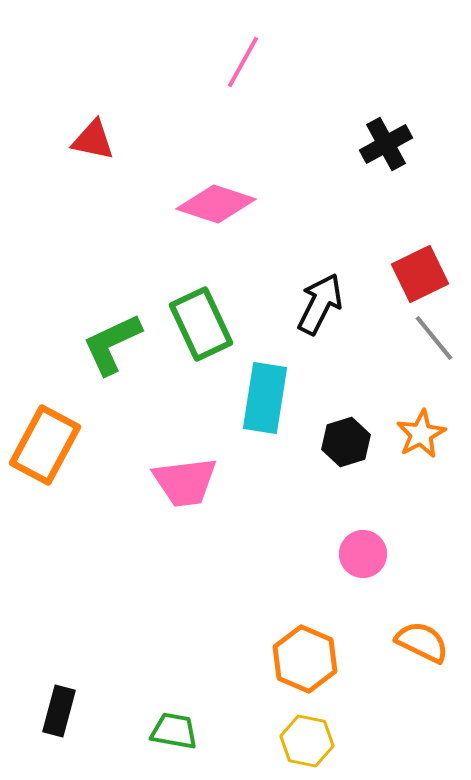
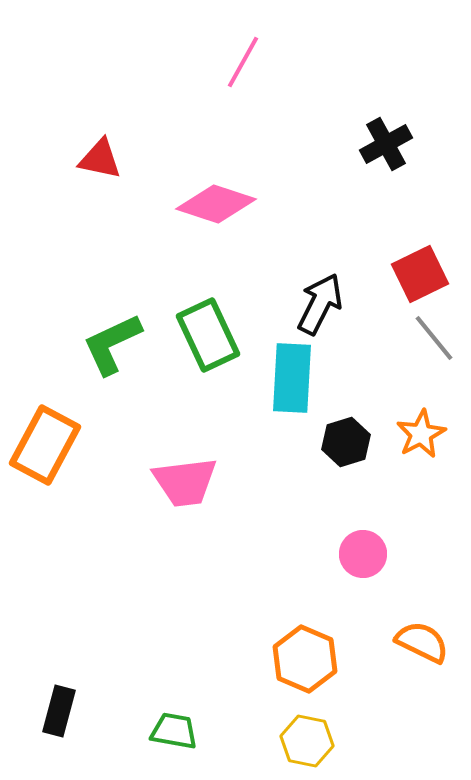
red triangle: moved 7 px right, 19 px down
green rectangle: moved 7 px right, 11 px down
cyan rectangle: moved 27 px right, 20 px up; rotated 6 degrees counterclockwise
